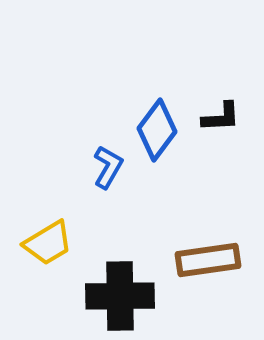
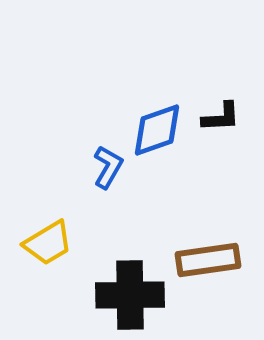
blue diamond: rotated 34 degrees clockwise
black cross: moved 10 px right, 1 px up
